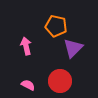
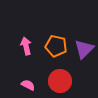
orange pentagon: moved 20 px down
purple triangle: moved 11 px right, 1 px down
